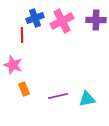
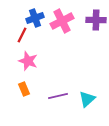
red line: rotated 28 degrees clockwise
pink star: moved 15 px right, 4 px up
cyan triangle: rotated 30 degrees counterclockwise
